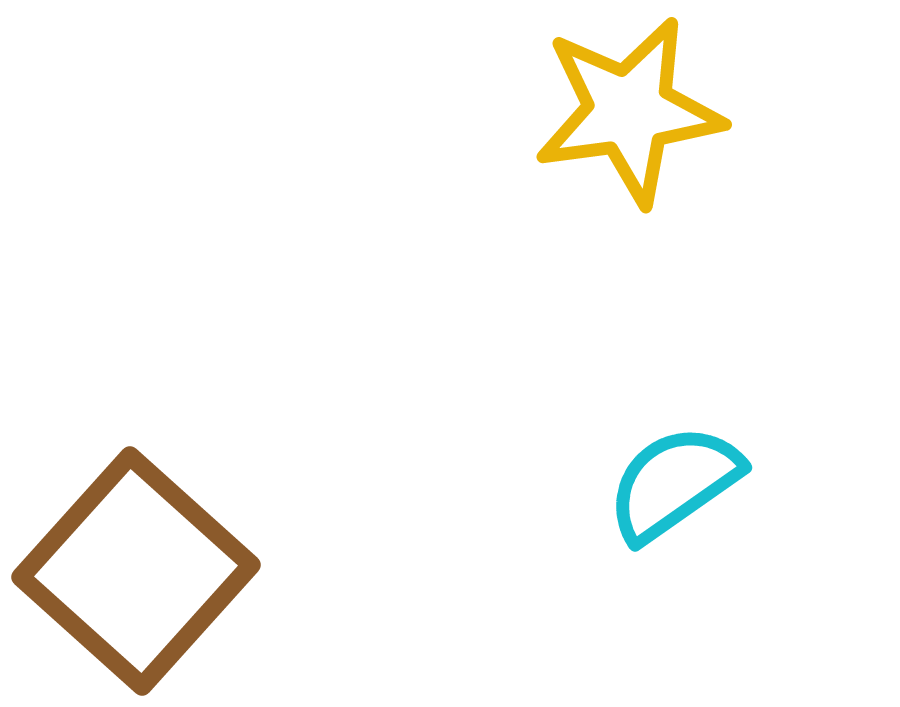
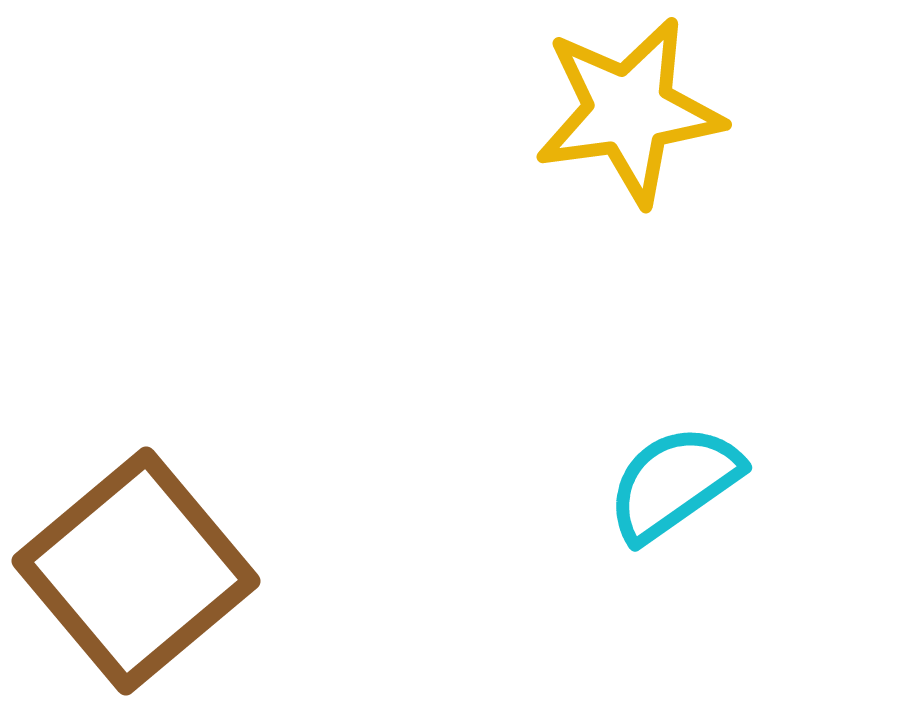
brown square: rotated 8 degrees clockwise
